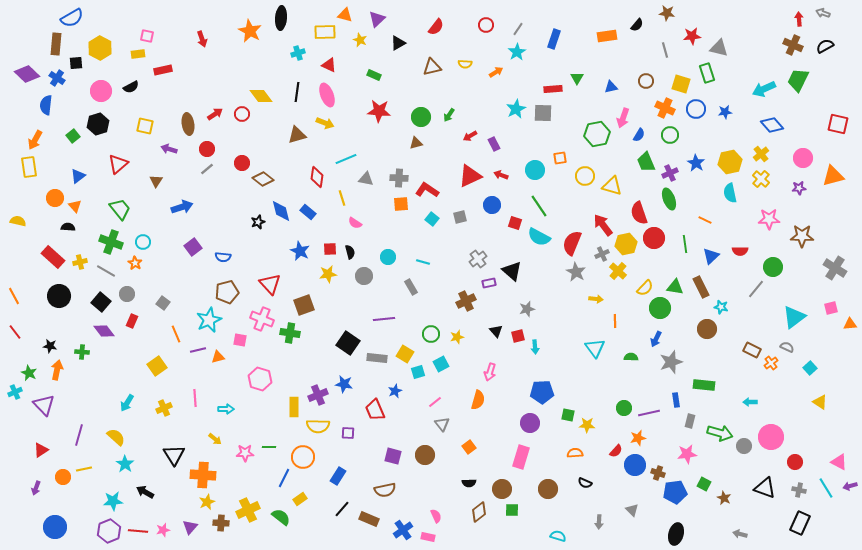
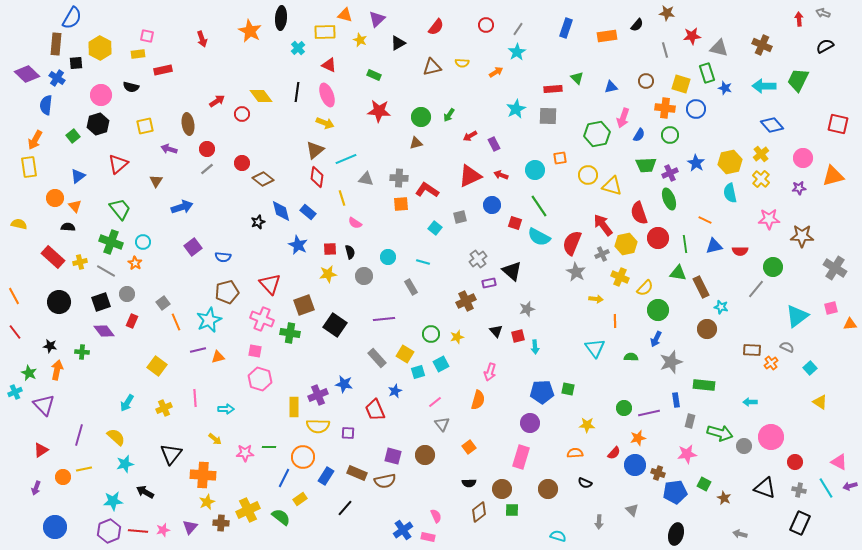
blue semicircle at (72, 18): rotated 30 degrees counterclockwise
blue rectangle at (554, 39): moved 12 px right, 11 px up
brown cross at (793, 45): moved 31 px left
cyan cross at (298, 53): moved 5 px up; rotated 24 degrees counterclockwise
yellow semicircle at (465, 64): moved 3 px left, 1 px up
green triangle at (577, 78): rotated 16 degrees counterclockwise
black semicircle at (131, 87): rotated 42 degrees clockwise
cyan arrow at (764, 89): moved 3 px up; rotated 25 degrees clockwise
pink circle at (101, 91): moved 4 px down
orange cross at (665, 108): rotated 18 degrees counterclockwise
blue star at (725, 112): moved 24 px up; rotated 24 degrees clockwise
gray square at (543, 113): moved 5 px right, 3 px down
red arrow at (215, 114): moved 2 px right, 13 px up
yellow square at (145, 126): rotated 24 degrees counterclockwise
brown triangle at (297, 135): moved 18 px right, 15 px down; rotated 24 degrees counterclockwise
green trapezoid at (646, 162): moved 3 px down; rotated 70 degrees counterclockwise
yellow circle at (585, 176): moved 3 px right, 1 px up
cyan square at (432, 219): moved 3 px right, 9 px down
yellow semicircle at (18, 221): moved 1 px right, 3 px down
red circle at (654, 238): moved 4 px right
blue star at (300, 251): moved 2 px left, 6 px up
blue triangle at (711, 256): moved 3 px right, 10 px up; rotated 30 degrees clockwise
yellow cross at (618, 271): moved 2 px right, 6 px down; rotated 18 degrees counterclockwise
green triangle at (675, 287): moved 3 px right, 14 px up
black circle at (59, 296): moved 6 px down
black square at (101, 302): rotated 30 degrees clockwise
gray square at (163, 303): rotated 16 degrees clockwise
green circle at (660, 308): moved 2 px left, 2 px down
cyan triangle at (794, 317): moved 3 px right, 1 px up
orange line at (176, 334): moved 12 px up
pink square at (240, 340): moved 15 px right, 11 px down
black square at (348, 343): moved 13 px left, 18 px up
brown rectangle at (752, 350): rotated 24 degrees counterclockwise
gray rectangle at (377, 358): rotated 42 degrees clockwise
yellow square at (157, 366): rotated 18 degrees counterclockwise
green square at (568, 415): moved 26 px up
red semicircle at (616, 451): moved 2 px left, 2 px down
black triangle at (174, 455): moved 3 px left, 1 px up; rotated 10 degrees clockwise
cyan star at (125, 464): rotated 24 degrees clockwise
blue rectangle at (338, 476): moved 12 px left
brown semicircle at (385, 490): moved 9 px up
black line at (342, 509): moved 3 px right, 1 px up
brown rectangle at (369, 519): moved 12 px left, 46 px up
